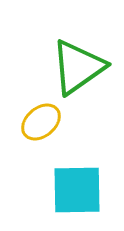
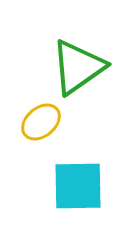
cyan square: moved 1 px right, 4 px up
